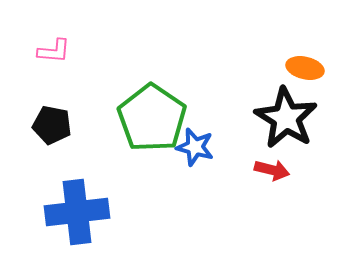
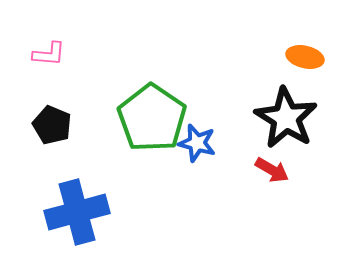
pink L-shape: moved 5 px left, 3 px down
orange ellipse: moved 11 px up
black pentagon: rotated 12 degrees clockwise
blue star: moved 2 px right, 4 px up
red arrow: rotated 16 degrees clockwise
blue cross: rotated 8 degrees counterclockwise
